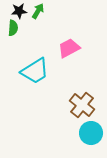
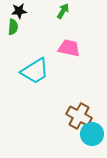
green arrow: moved 25 px right
green semicircle: moved 1 px up
pink trapezoid: rotated 40 degrees clockwise
brown cross: moved 3 px left, 11 px down; rotated 10 degrees counterclockwise
cyan circle: moved 1 px right, 1 px down
